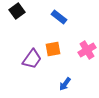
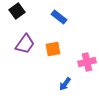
pink cross: moved 12 px down; rotated 18 degrees clockwise
purple trapezoid: moved 7 px left, 15 px up
